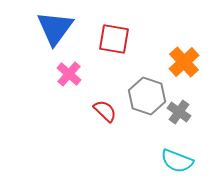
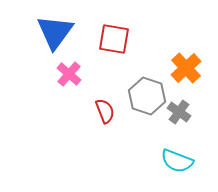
blue triangle: moved 4 px down
orange cross: moved 2 px right, 6 px down
red semicircle: rotated 25 degrees clockwise
